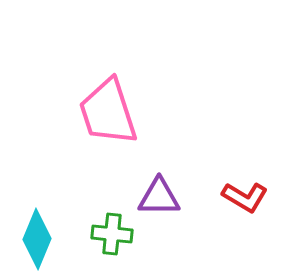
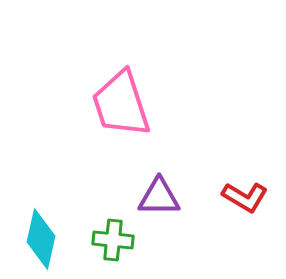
pink trapezoid: moved 13 px right, 8 px up
green cross: moved 1 px right, 6 px down
cyan diamond: moved 4 px right; rotated 10 degrees counterclockwise
